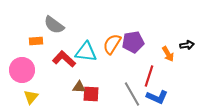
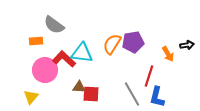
cyan triangle: moved 4 px left, 1 px down
pink circle: moved 23 px right
blue L-shape: rotated 80 degrees clockwise
